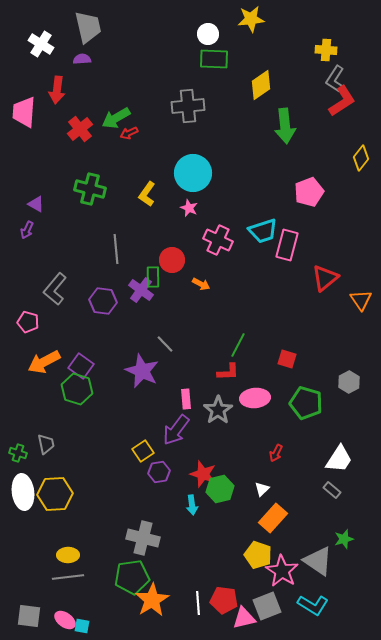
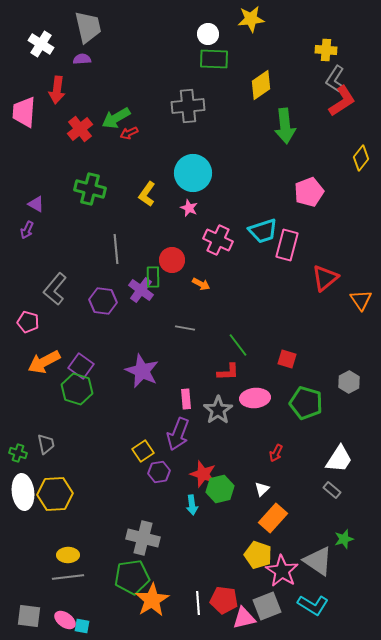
gray line at (165, 344): moved 20 px right, 16 px up; rotated 36 degrees counterclockwise
green line at (238, 345): rotated 65 degrees counterclockwise
purple arrow at (176, 430): moved 2 px right, 4 px down; rotated 16 degrees counterclockwise
